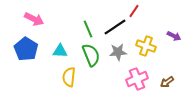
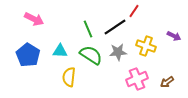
blue pentagon: moved 2 px right, 6 px down
green semicircle: rotated 35 degrees counterclockwise
